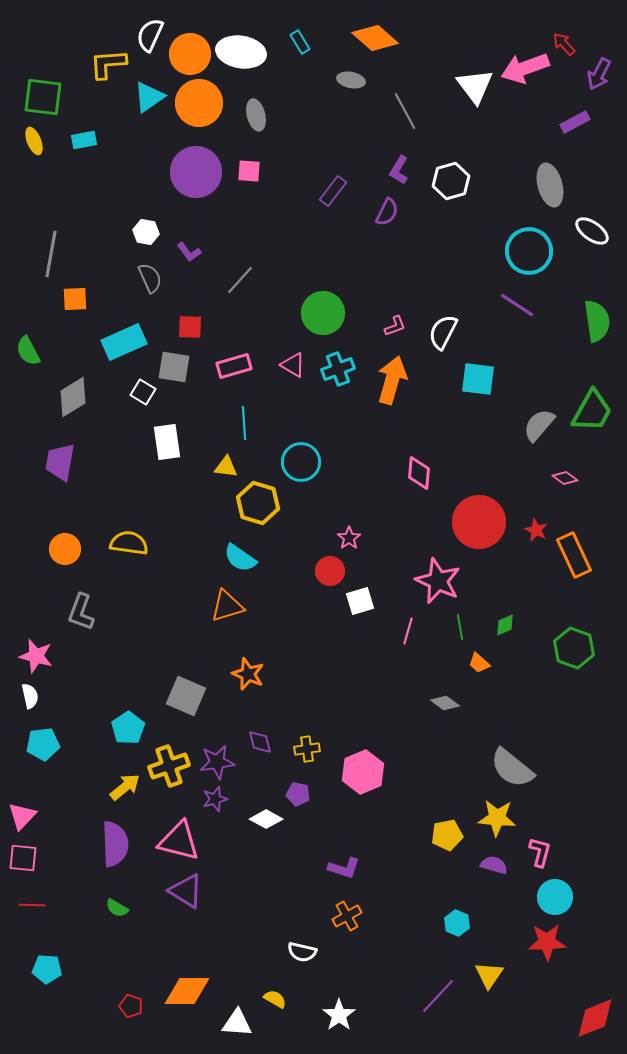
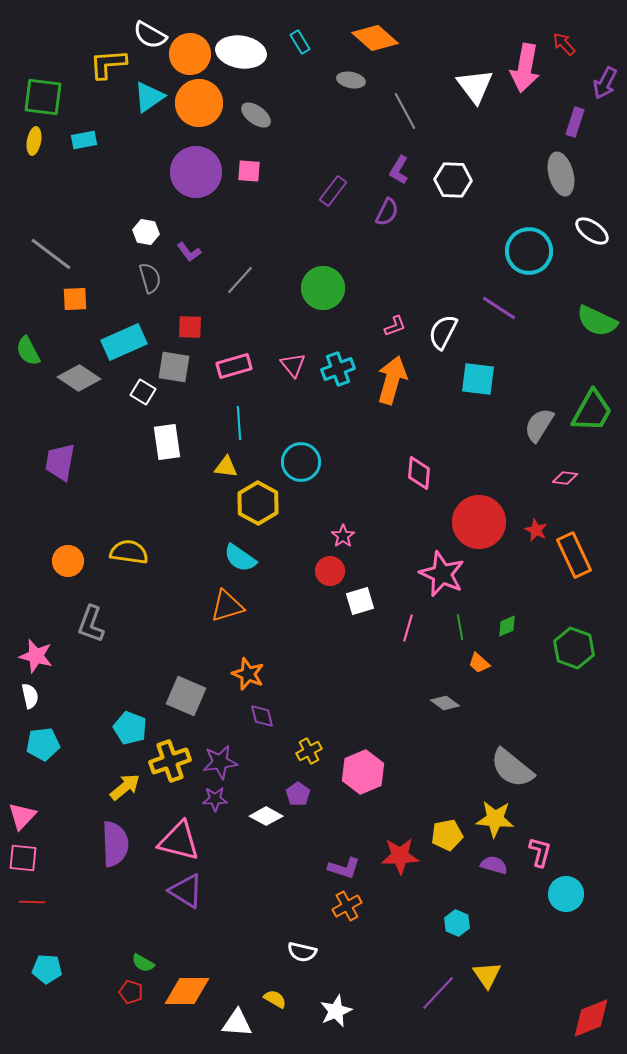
white semicircle at (150, 35): rotated 84 degrees counterclockwise
pink arrow at (525, 68): rotated 60 degrees counterclockwise
purple arrow at (599, 74): moved 6 px right, 9 px down
gray ellipse at (256, 115): rotated 40 degrees counterclockwise
purple rectangle at (575, 122): rotated 44 degrees counterclockwise
yellow ellipse at (34, 141): rotated 32 degrees clockwise
white hexagon at (451, 181): moved 2 px right, 1 px up; rotated 18 degrees clockwise
gray ellipse at (550, 185): moved 11 px right, 11 px up
gray line at (51, 254): rotated 63 degrees counterclockwise
gray semicircle at (150, 278): rotated 8 degrees clockwise
purple line at (517, 305): moved 18 px left, 3 px down
green circle at (323, 313): moved 25 px up
green semicircle at (597, 321): rotated 123 degrees clockwise
pink triangle at (293, 365): rotated 20 degrees clockwise
gray diamond at (73, 397): moved 6 px right, 19 px up; rotated 66 degrees clockwise
cyan line at (244, 423): moved 5 px left
gray semicircle at (539, 425): rotated 9 degrees counterclockwise
pink diamond at (565, 478): rotated 30 degrees counterclockwise
yellow hexagon at (258, 503): rotated 12 degrees clockwise
pink star at (349, 538): moved 6 px left, 2 px up
yellow semicircle at (129, 543): moved 9 px down
orange circle at (65, 549): moved 3 px right, 12 px down
pink star at (438, 581): moved 4 px right, 7 px up
gray L-shape at (81, 612): moved 10 px right, 12 px down
green diamond at (505, 625): moved 2 px right, 1 px down
pink line at (408, 631): moved 3 px up
cyan pentagon at (128, 728): moved 2 px right; rotated 16 degrees counterclockwise
purple diamond at (260, 742): moved 2 px right, 26 px up
yellow cross at (307, 749): moved 2 px right, 2 px down; rotated 20 degrees counterclockwise
purple star at (217, 762): moved 3 px right
yellow cross at (169, 766): moved 1 px right, 5 px up
purple pentagon at (298, 794): rotated 25 degrees clockwise
purple star at (215, 799): rotated 15 degrees clockwise
yellow star at (497, 818): moved 2 px left, 1 px down
white diamond at (266, 819): moved 3 px up
cyan circle at (555, 897): moved 11 px right, 3 px up
red line at (32, 905): moved 3 px up
green semicircle at (117, 908): moved 26 px right, 55 px down
orange cross at (347, 916): moved 10 px up
red star at (547, 942): moved 147 px left, 86 px up
yellow triangle at (489, 975): moved 2 px left; rotated 8 degrees counterclockwise
purple line at (438, 996): moved 3 px up
red pentagon at (131, 1006): moved 14 px up
white star at (339, 1015): moved 3 px left, 4 px up; rotated 12 degrees clockwise
red diamond at (595, 1018): moved 4 px left
